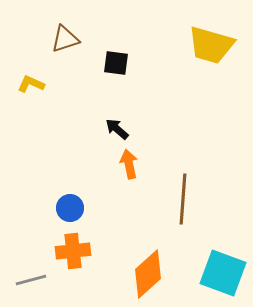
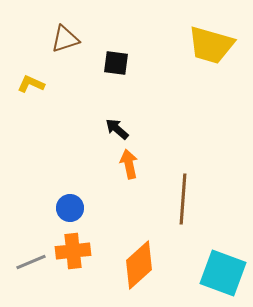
orange diamond: moved 9 px left, 9 px up
gray line: moved 18 px up; rotated 8 degrees counterclockwise
